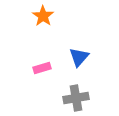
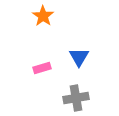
blue triangle: rotated 10 degrees counterclockwise
